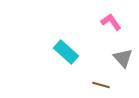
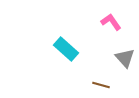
cyan rectangle: moved 3 px up
gray triangle: moved 2 px right
